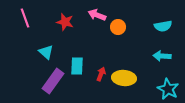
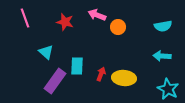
purple rectangle: moved 2 px right
